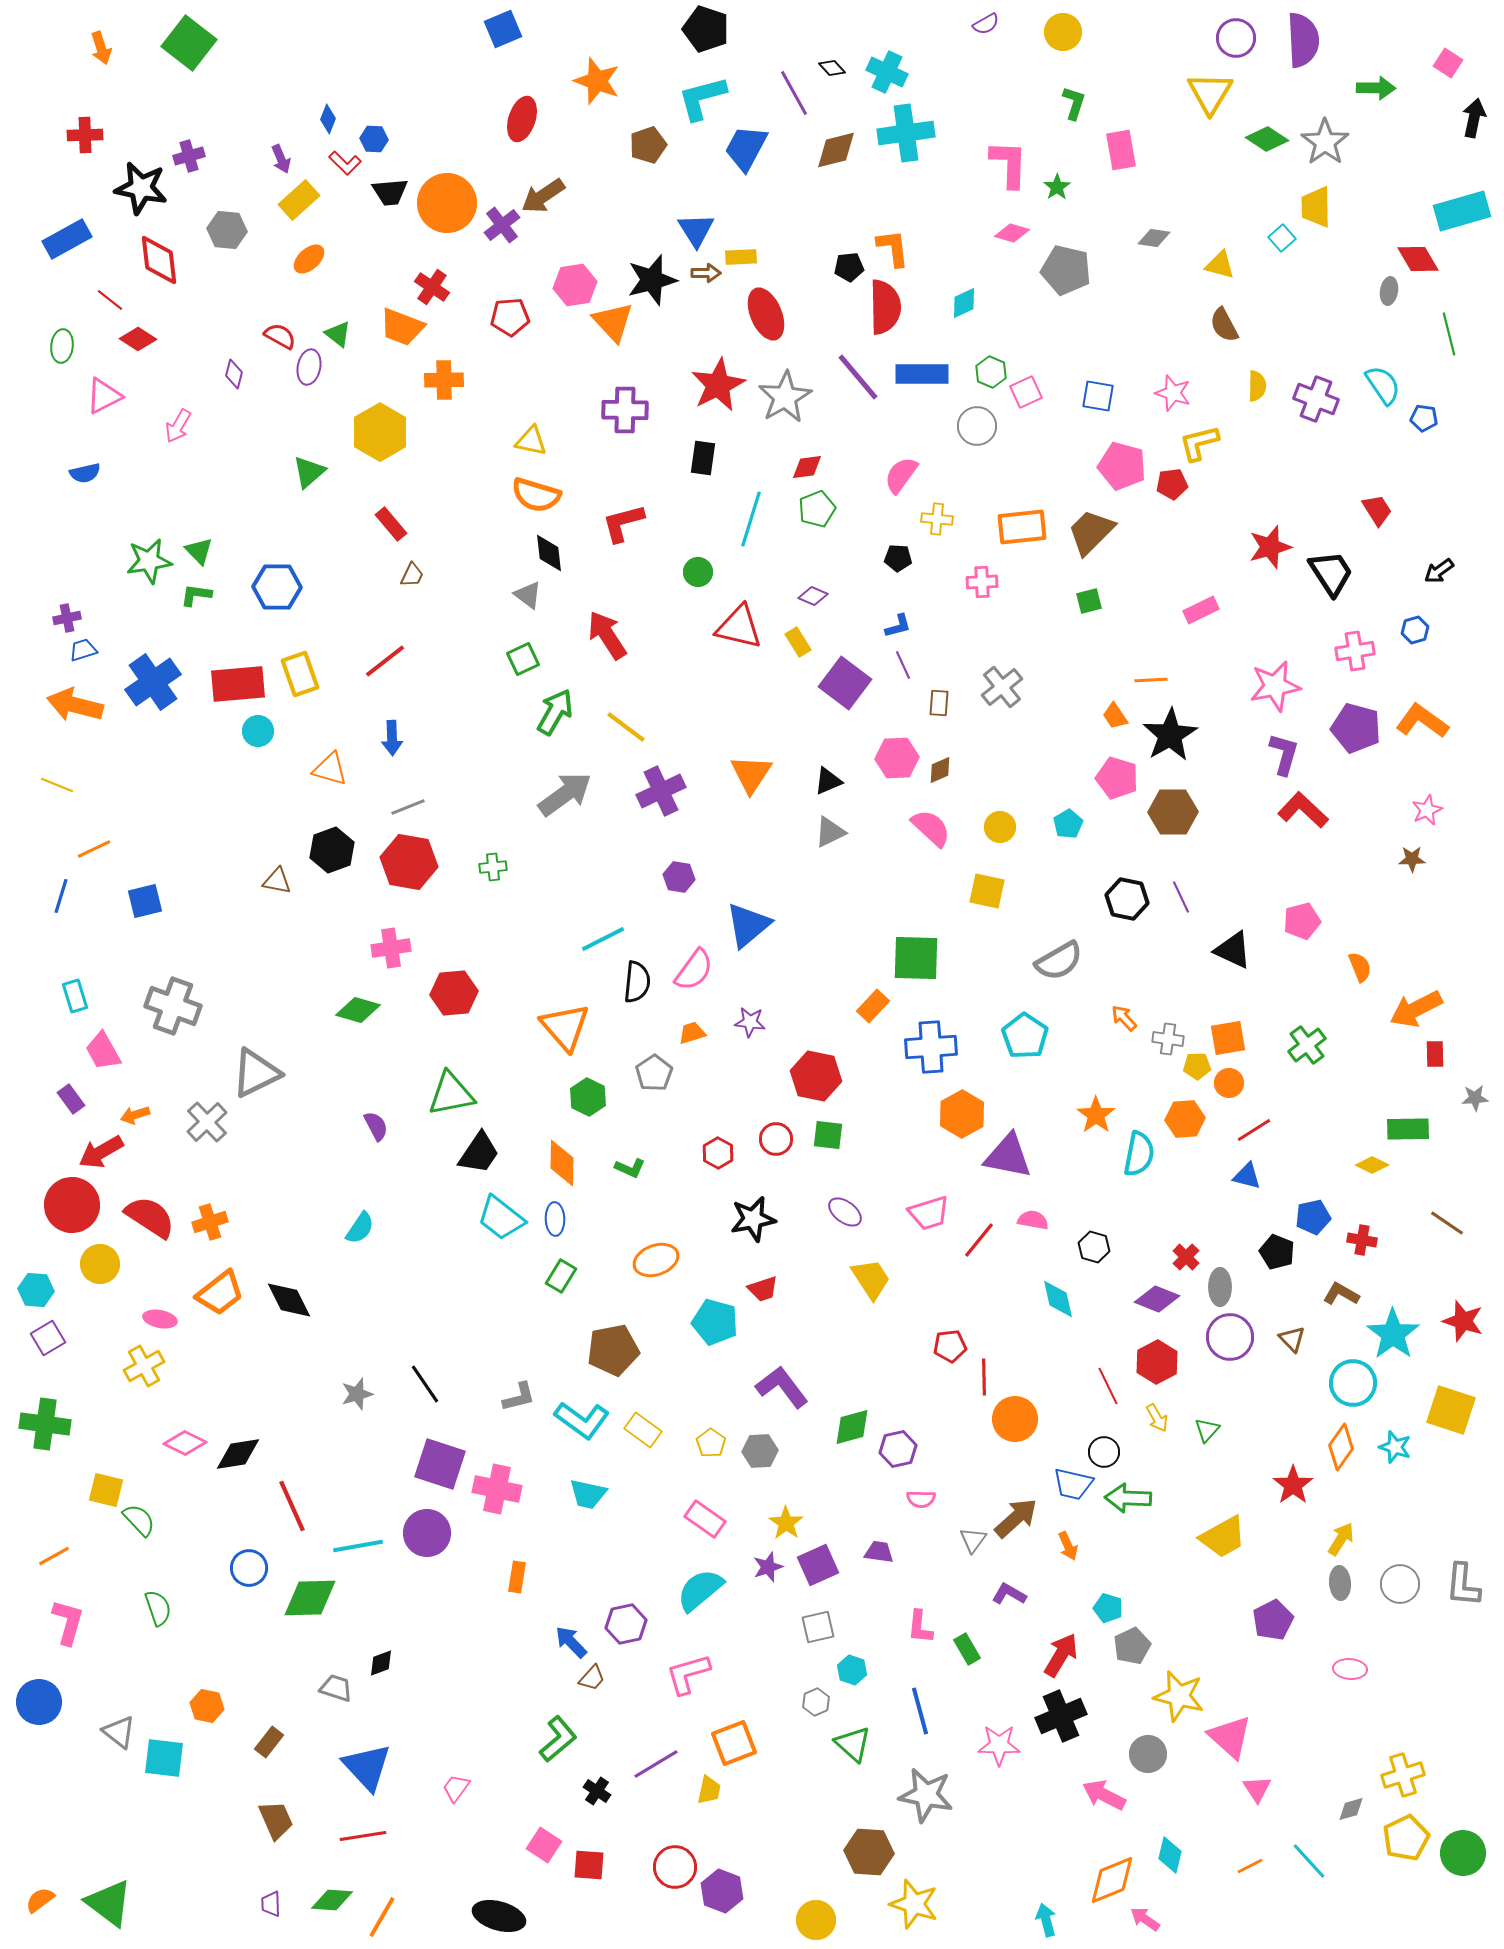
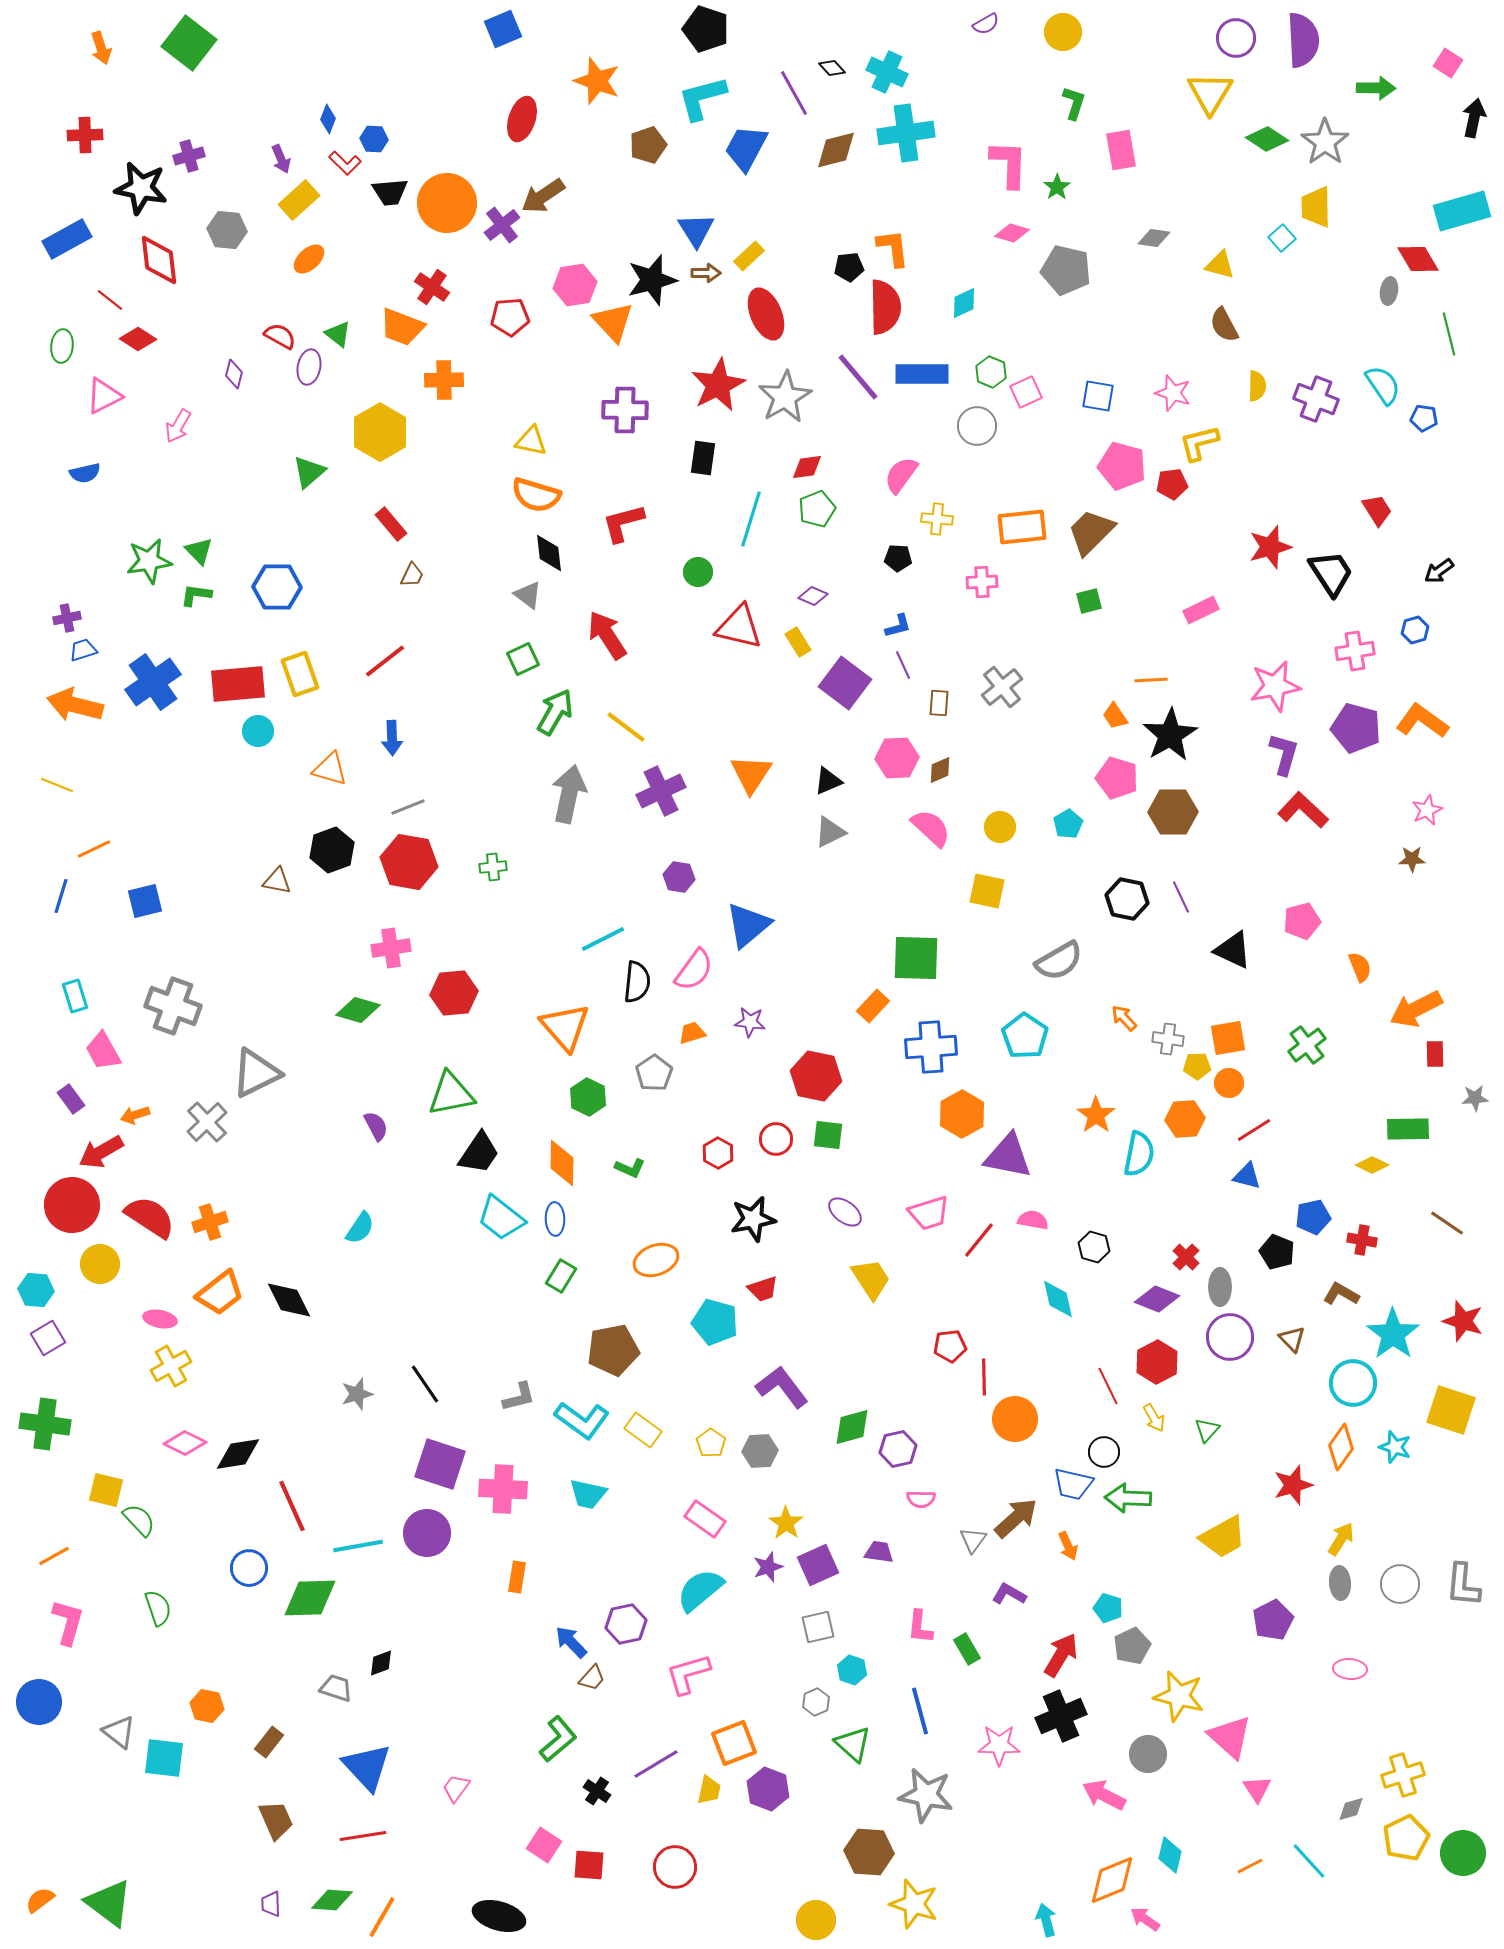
yellow rectangle at (741, 257): moved 8 px right, 1 px up; rotated 40 degrees counterclockwise
gray arrow at (565, 794): moved 4 px right; rotated 42 degrees counterclockwise
yellow cross at (144, 1366): moved 27 px right
yellow arrow at (1157, 1418): moved 3 px left
red star at (1293, 1485): rotated 18 degrees clockwise
pink cross at (497, 1489): moved 6 px right; rotated 9 degrees counterclockwise
purple hexagon at (722, 1891): moved 46 px right, 102 px up
